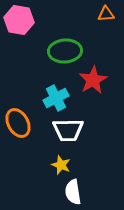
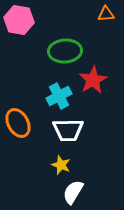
cyan cross: moved 3 px right, 2 px up
white semicircle: rotated 40 degrees clockwise
